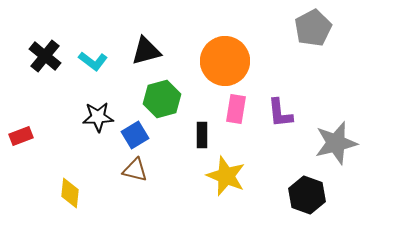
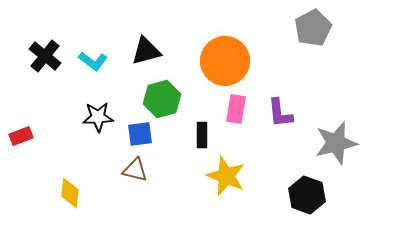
blue square: moved 5 px right, 1 px up; rotated 24 degrees clockwise
